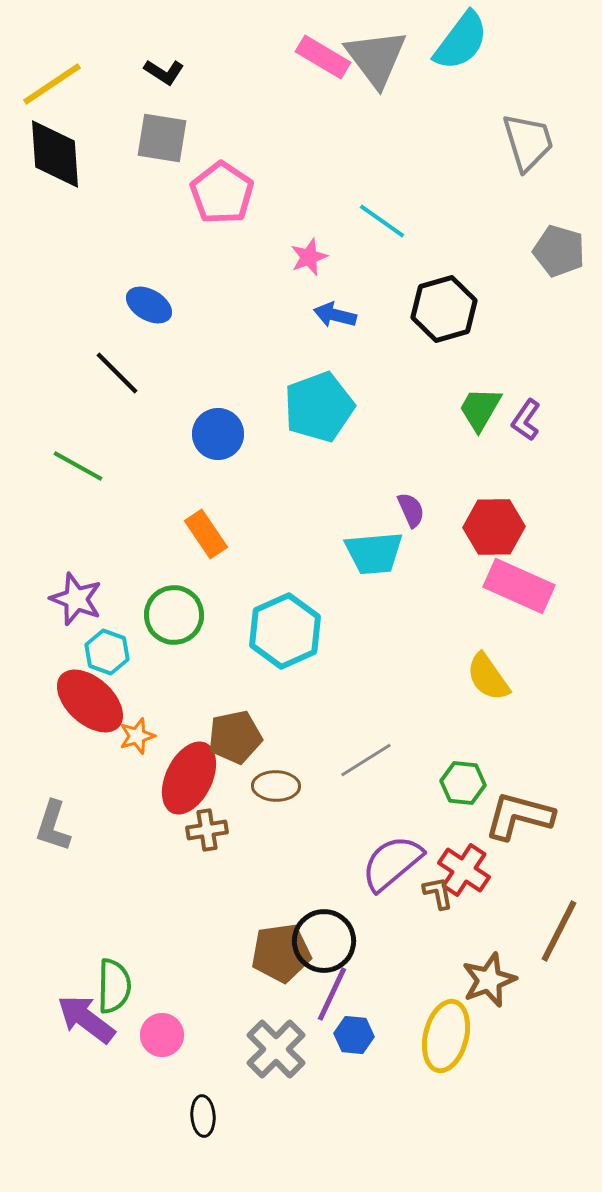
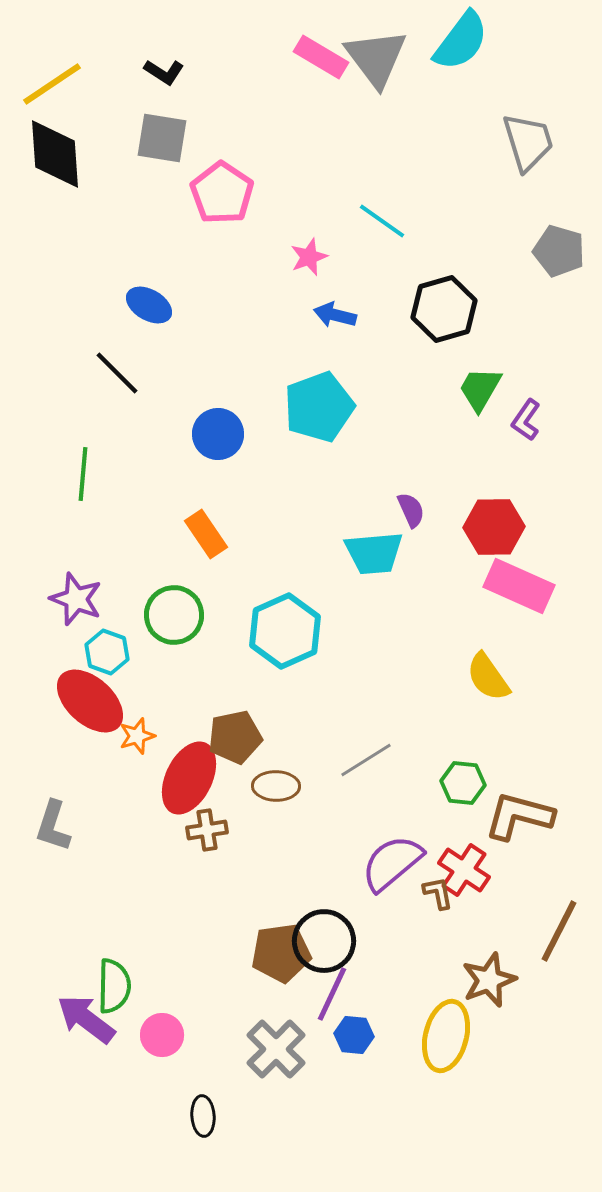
pink rectangle at (323, 57): moved 2 px left
green trapezoid at (480, 409): moved 20 px up
green line at (78, 466): moved 5 px right, 8 px down; rotated 66 degrees clockwise
